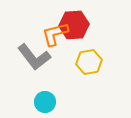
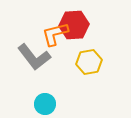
cyan circle: moved 2 px down
